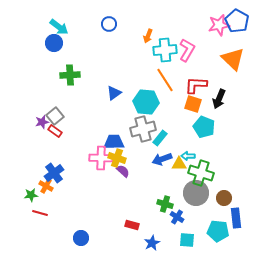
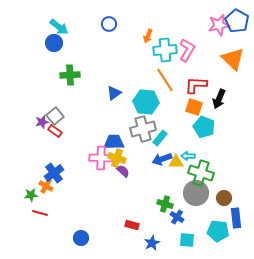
orange square at (193, 104): moved 1 px right, 3 px down
yellow triangle at (179, 164): moved 3 px left, 2 px up
